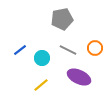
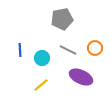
blue line: rotated 56 degrees counterclockwise
purple ellipse: moved 2 px right
